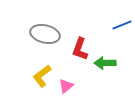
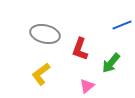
green arrow: moved 6 px right; rotated 50 degrees counterclockwise
yellow L-shape: moved 1 px left, 2 px up
pink triangle: moved 21 px right
